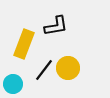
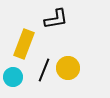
black L-shape: moved 7 px up
black line: rotated 15 degrees counterclockwise
cyan circle: moved 7 px up
